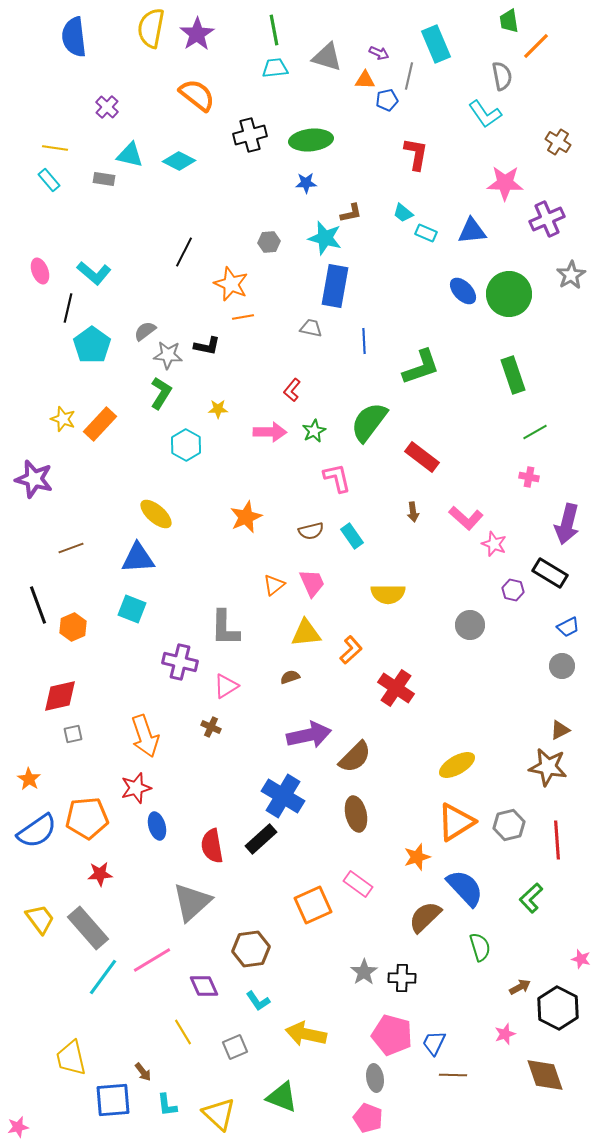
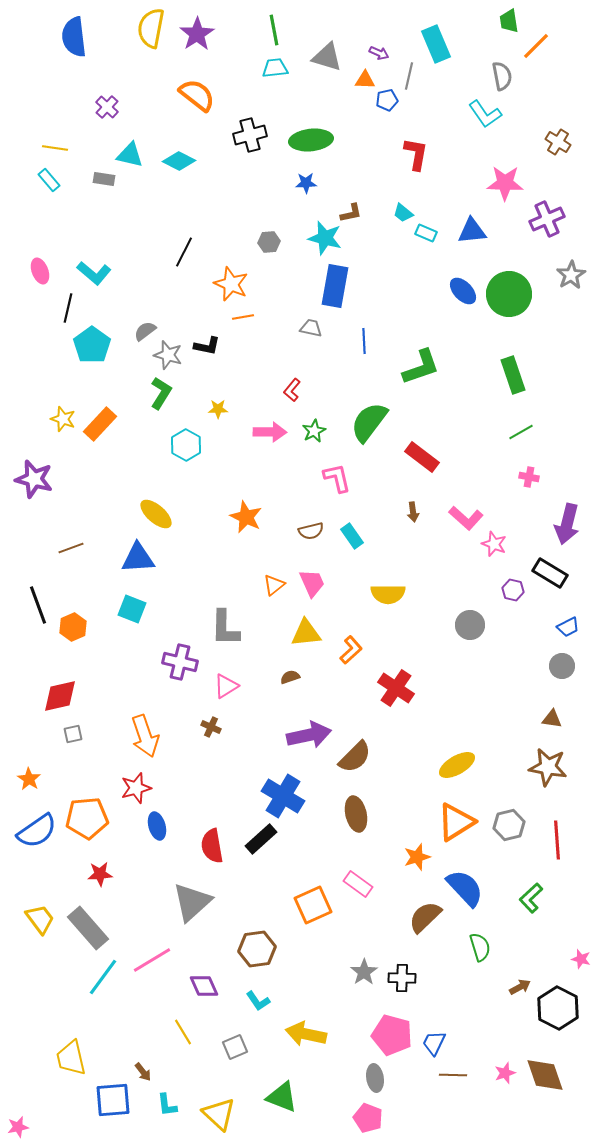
gray star at (168, 355): rotated 12 degrees clockwise
green line at (535, 432): moved 14 px left
orange star at (246, 517): rotated 24 degrees counterclockwise
brown triangle at (560, 730): moved 8 px left, 11 px up; rotated 35 degrees clockwise
brown hexagon at (251, 949): moved 6 px right
pink star at (505, 1034): moved 39 px down
